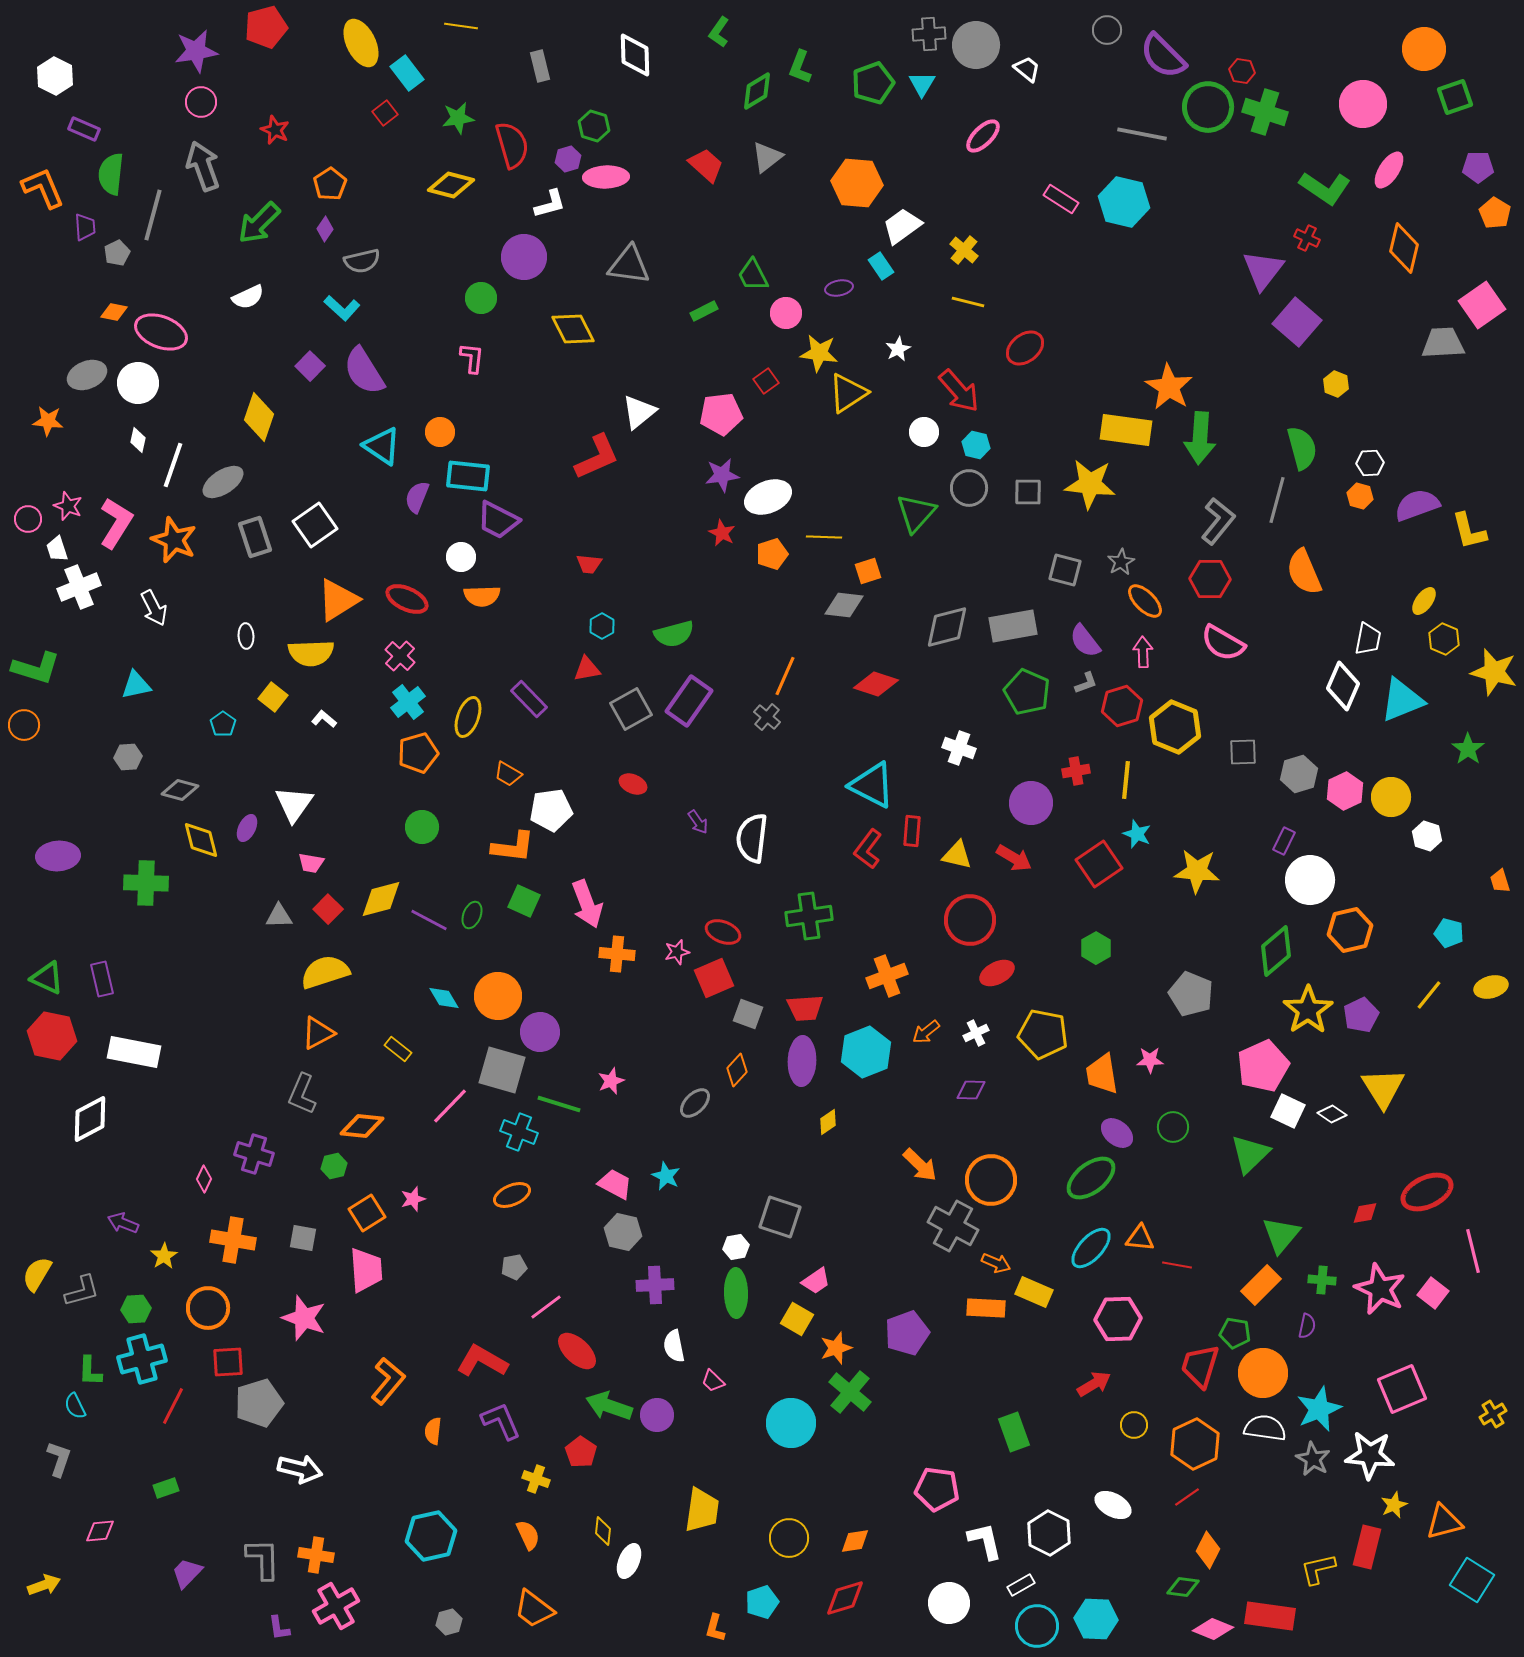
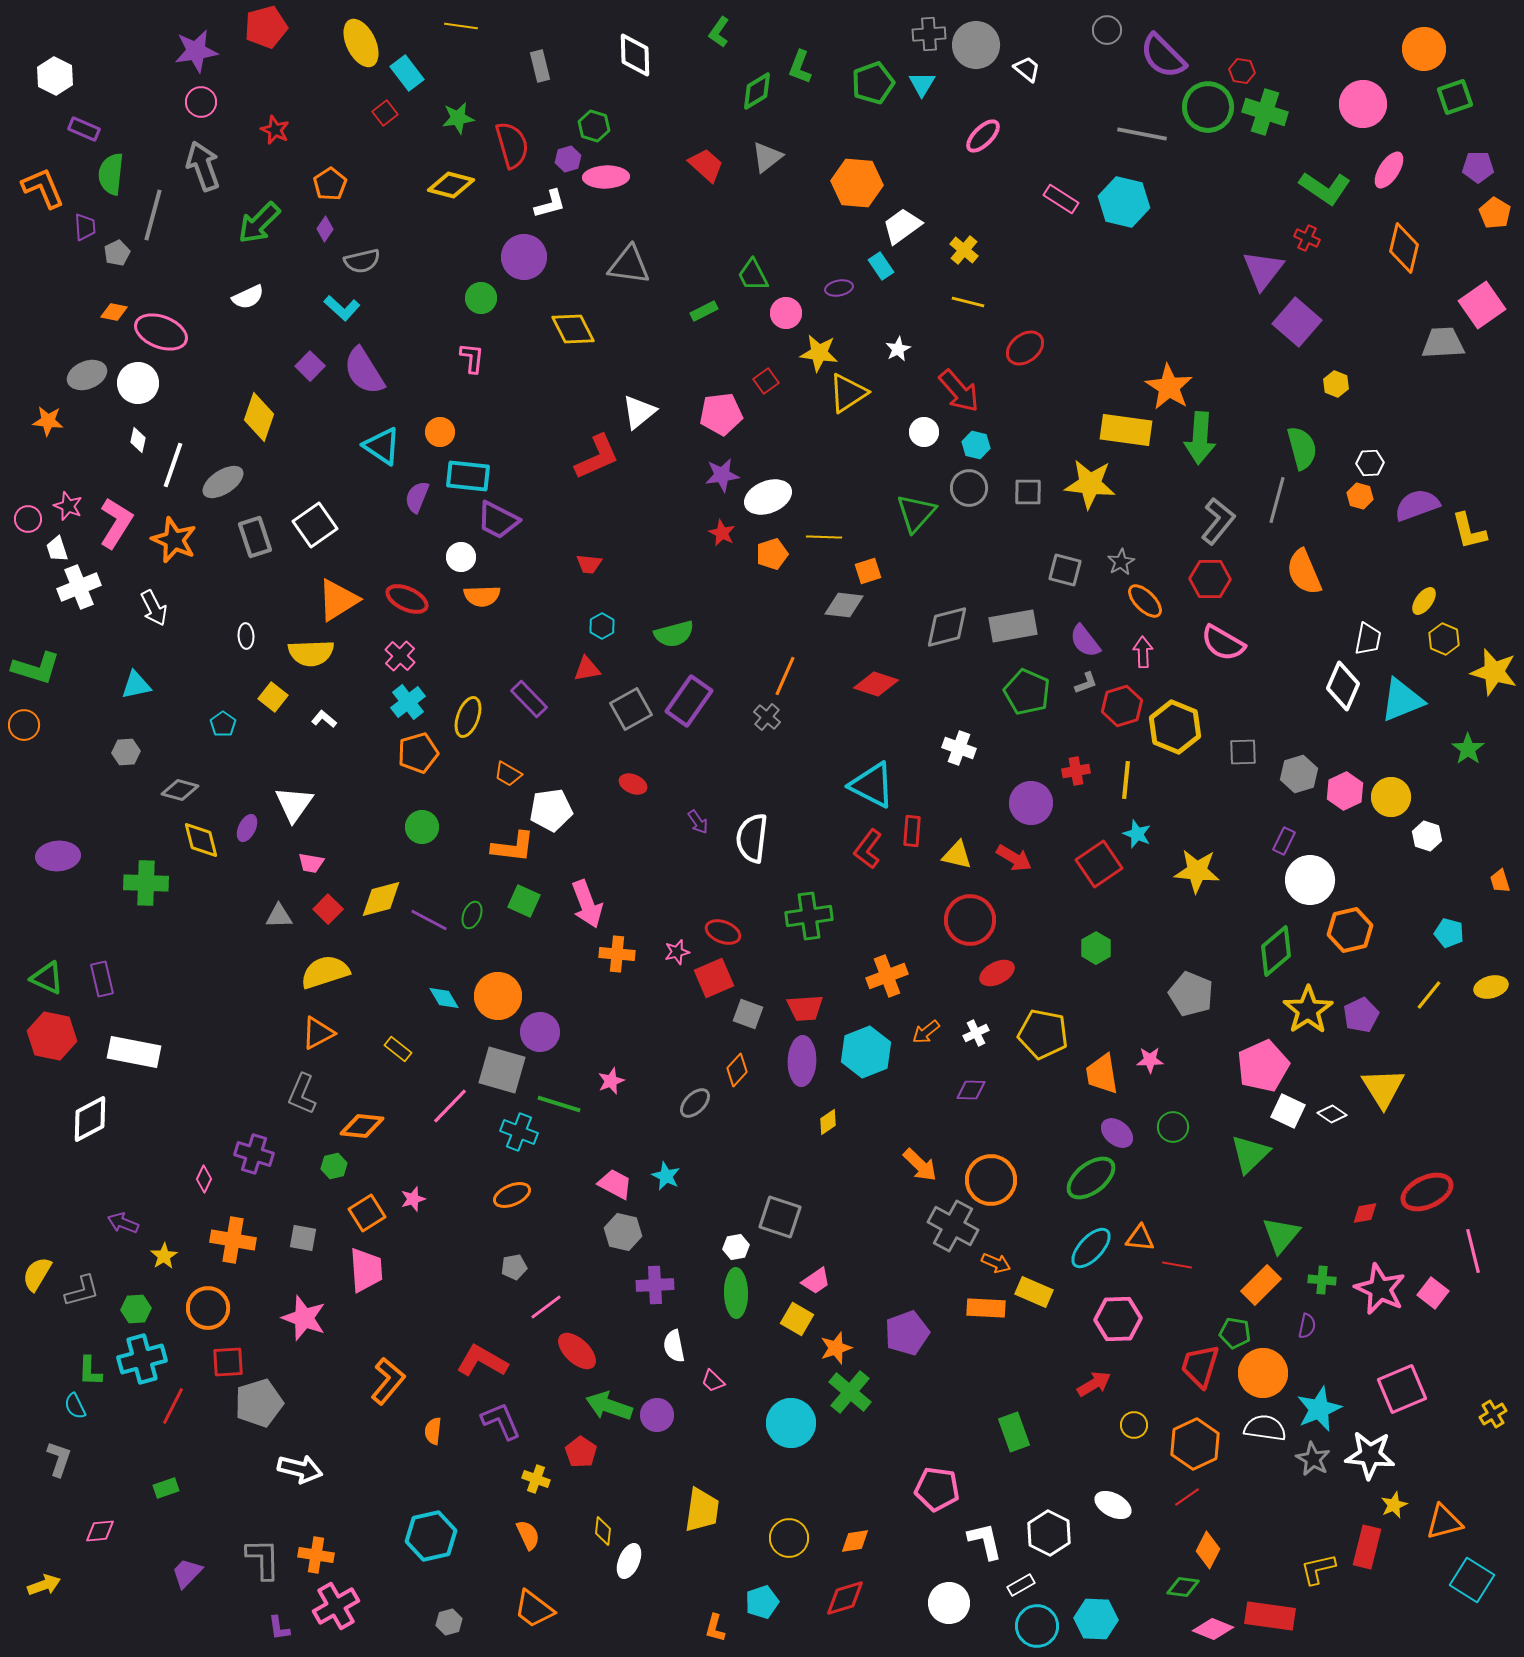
gray hexagon at (128, 757): moved 2 px left, 5 px up
